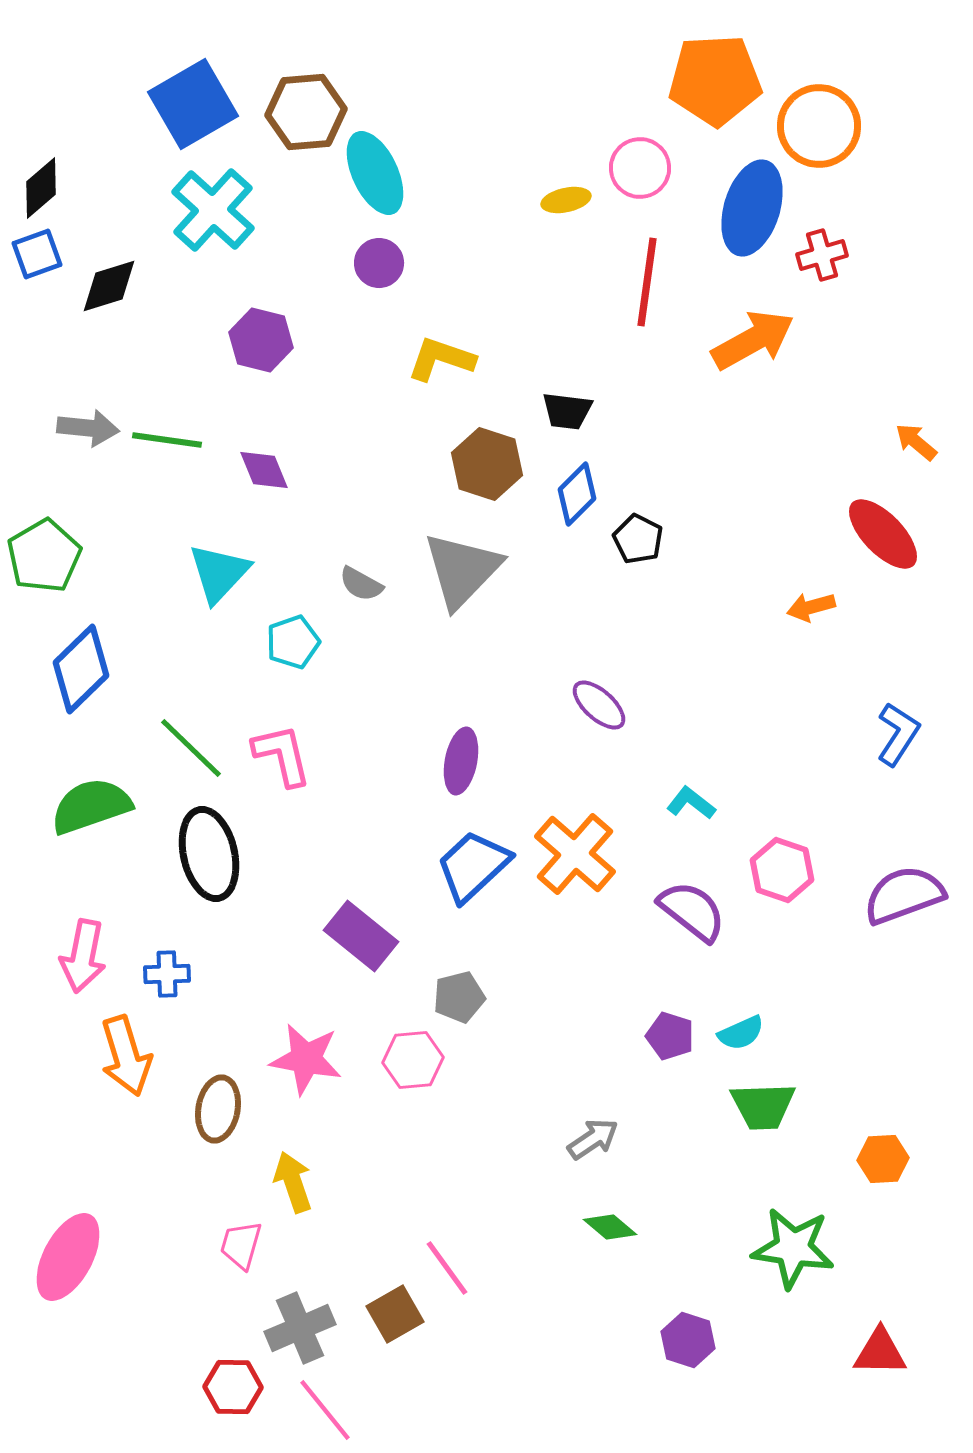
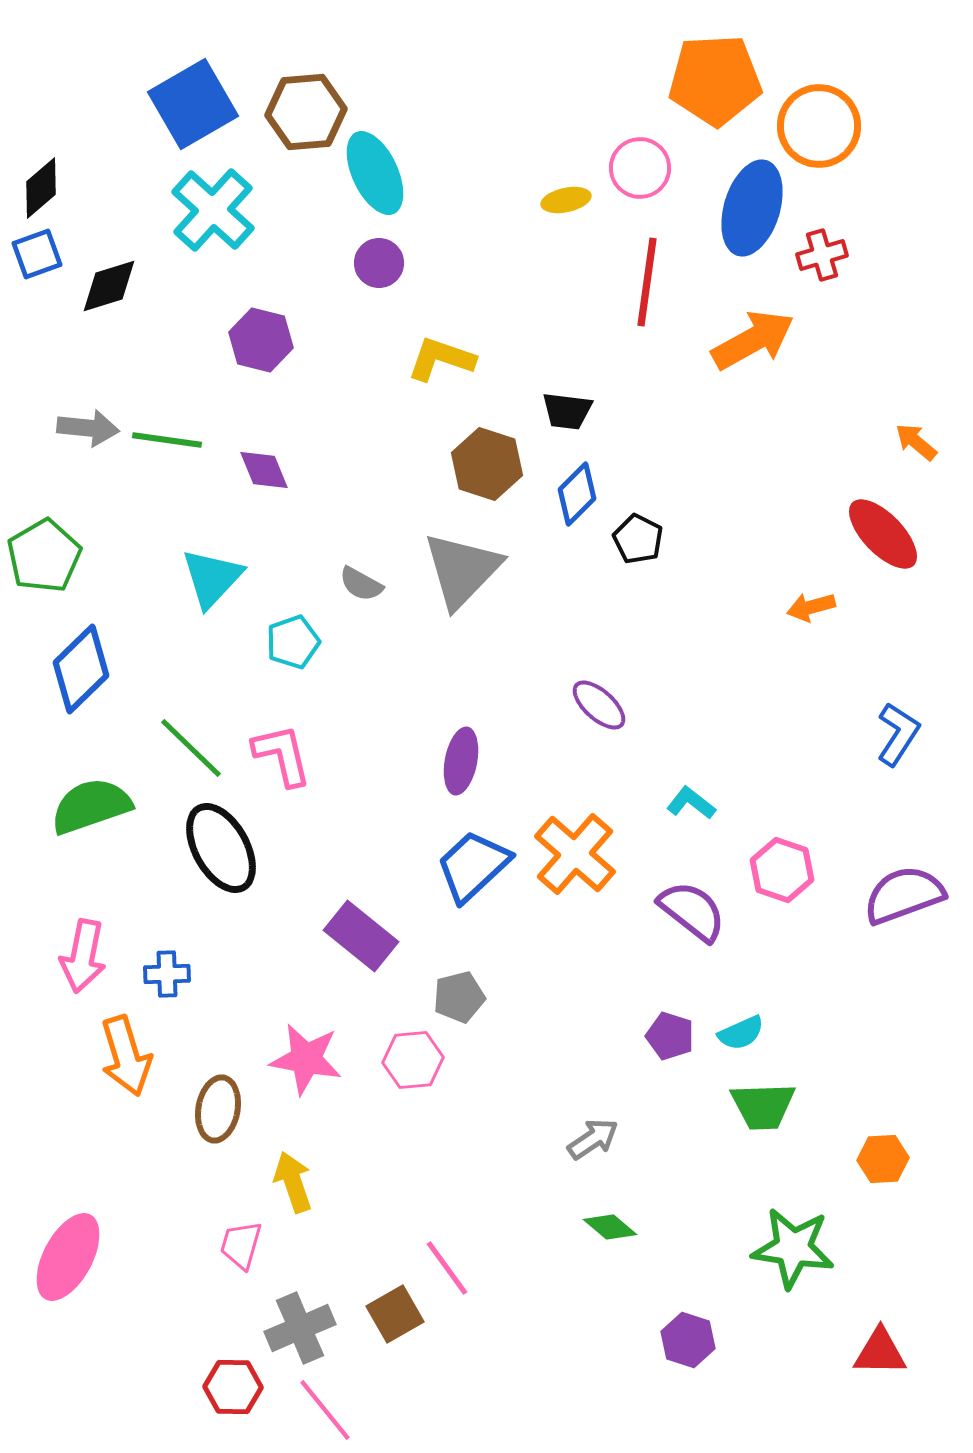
cyan triangle at (219, 573): moved 7 px left, 5 px down
black ellipse at (209, 854): moved 12 px right, 6 px up; rotated 16 degrees counterclockwise
